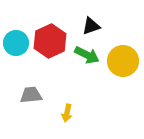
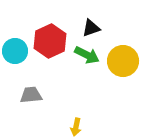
black triangle: moved 2 px down
cyan circle: moved 1 px left, 8 px down
yellow arrow: moved 9 px right, 14 px down
